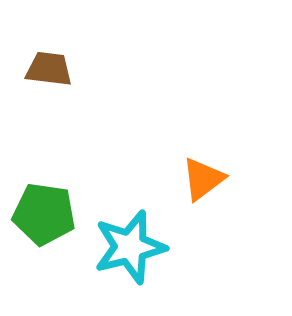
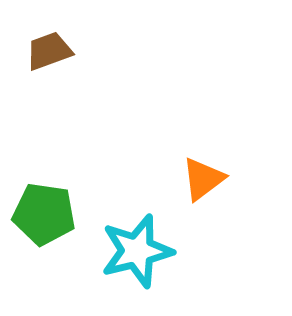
brown trapezoid: moved 18 px up; rotated 27 degrees counterclockwise
cyan star: moved 7 px right, 4 px down
